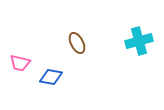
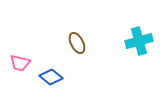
blue diamond: rotated 30 degrees clockwise
